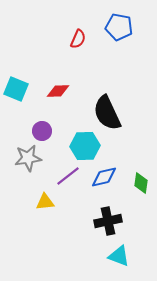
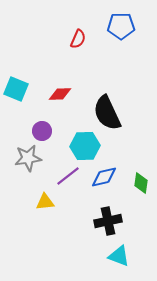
blue pentagon: moved 2 px right, 1 px up; rotated 12 degrees counterclockwise
red diamond: moved 2 px right, 3 px down
